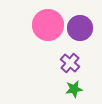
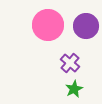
purple circle: moved 6 px right, 2 px up
green star: rotated 18 degrees counterclockwise
